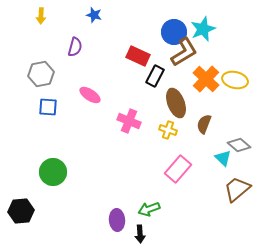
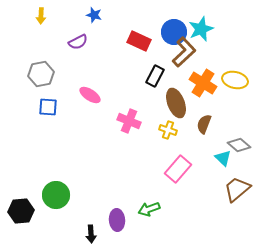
cyan star: moved 2 px left
purple semicircle: moved 3 px right, 5 px up; rotated 48 degrees clockwise
brown L-shape: rotated 12 degrees counterclockwise
red rectangle: moved 1 px right, 15 px up
orange cross: moved 3 px left, 4 px down; rotated 12 degrees counterclockwise
green circle: moved 3 px right, 23 px down
black arrow: moved 49 px left
